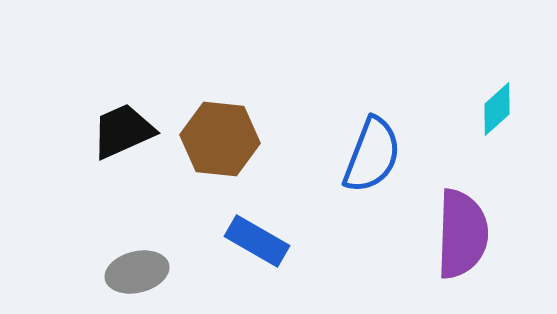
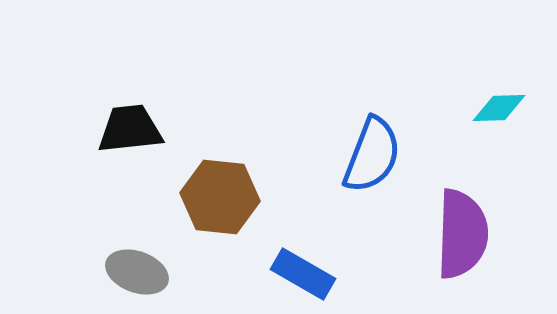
cyan diamond: moved 2 px right, 1 px up; rotated 40 degrees clockwise
black trapezoid: moved 7 px right, 2 px up; rotated 18 degrees clockwise
brown hexagon: moved 58 px down
blue rectangle: moved 46 px right, 33 px down
gray ellipse: rotated 34 degrees clockwise
